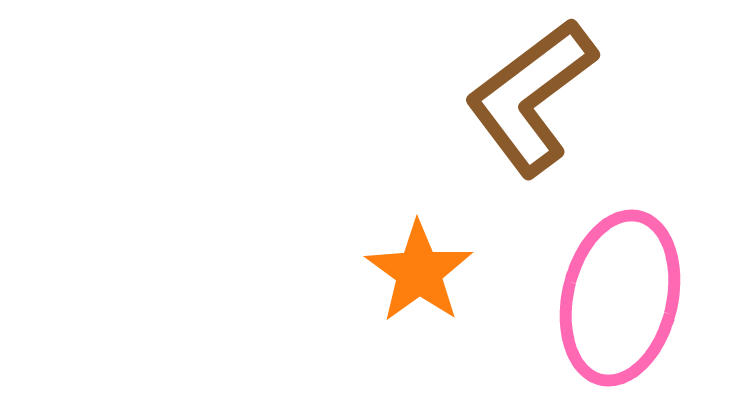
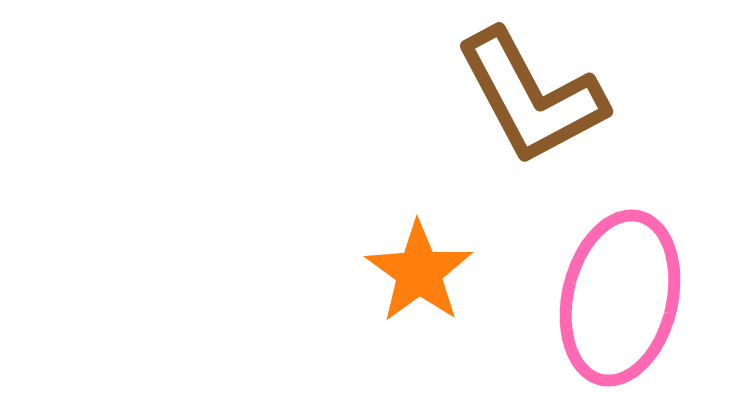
brown L-shape: rotated 81 degrees counterclockwise
